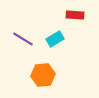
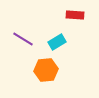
cyan rectangle: moved 2 px right, 3 px down
orange hexagon: moved 3 px right, 5 px up
